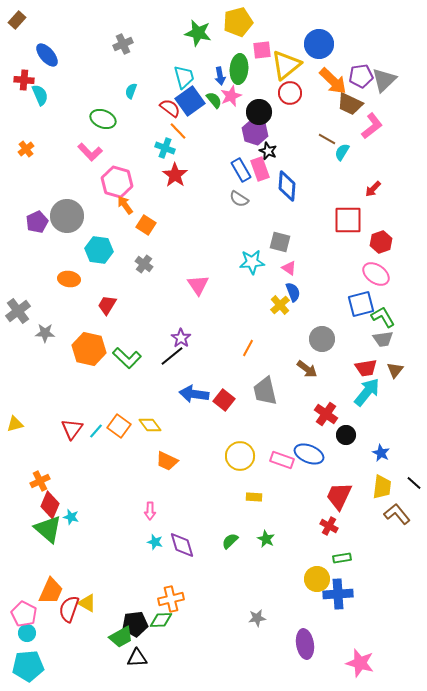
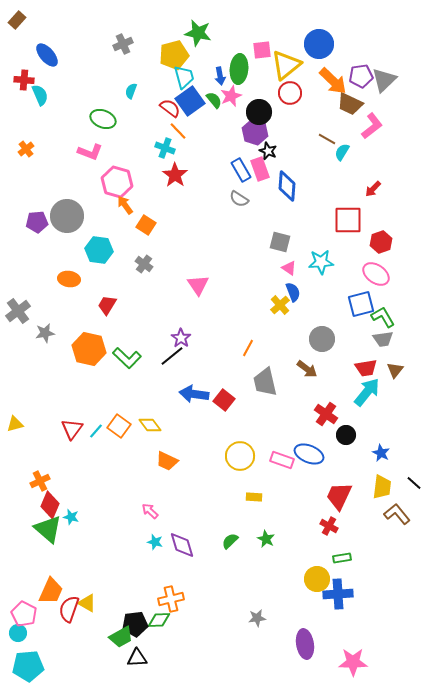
yellow pentagon at (238, 22): moved 64 px left, 33 px down
pink L-shape at (90, 152): rotated 25 degrees counterclockwise
purple pentagon at (37, 222): rotated 20 degrees clockwise
cyan star at (252, 262): moved 69 px right
gray star at (45, 333): rotated 12 degrees counterclockwise
gray trapezoid at (265, 391): moved 9 px up
pink arrow at (150, 511): rotated 132 degrees clockwise
green diamond at (161, 620): moved 2 px left
cyan circle at (27, 633): moved 9 px left
pink star at (360, 663): moved 7 px left, 1 px up; rotated 16 degrees counterclockwise
